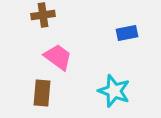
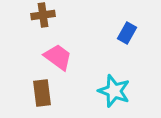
blue rectangle: rotated 50 degrees counterclockwise
brown rectangle: rotated 12 degrees counterclockwise
